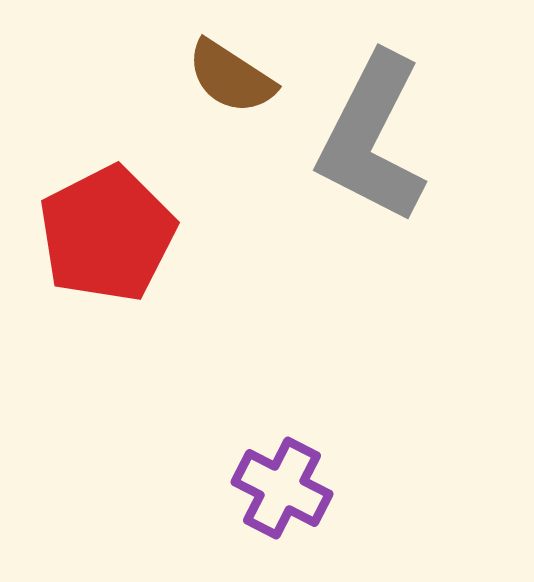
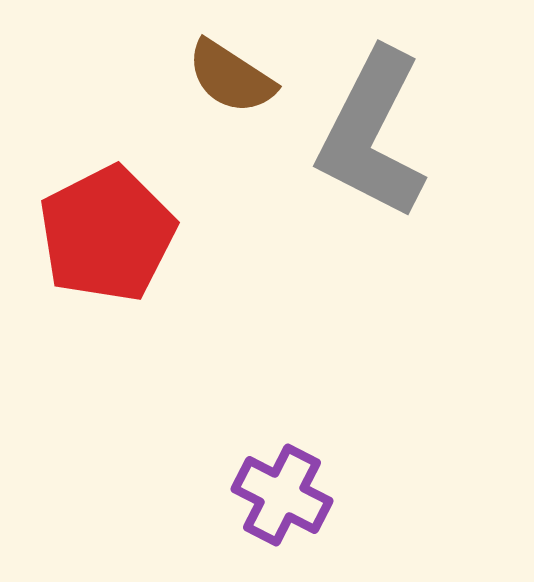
gray L-shape: moved 4 px up
purple cross: moved 7 px down
